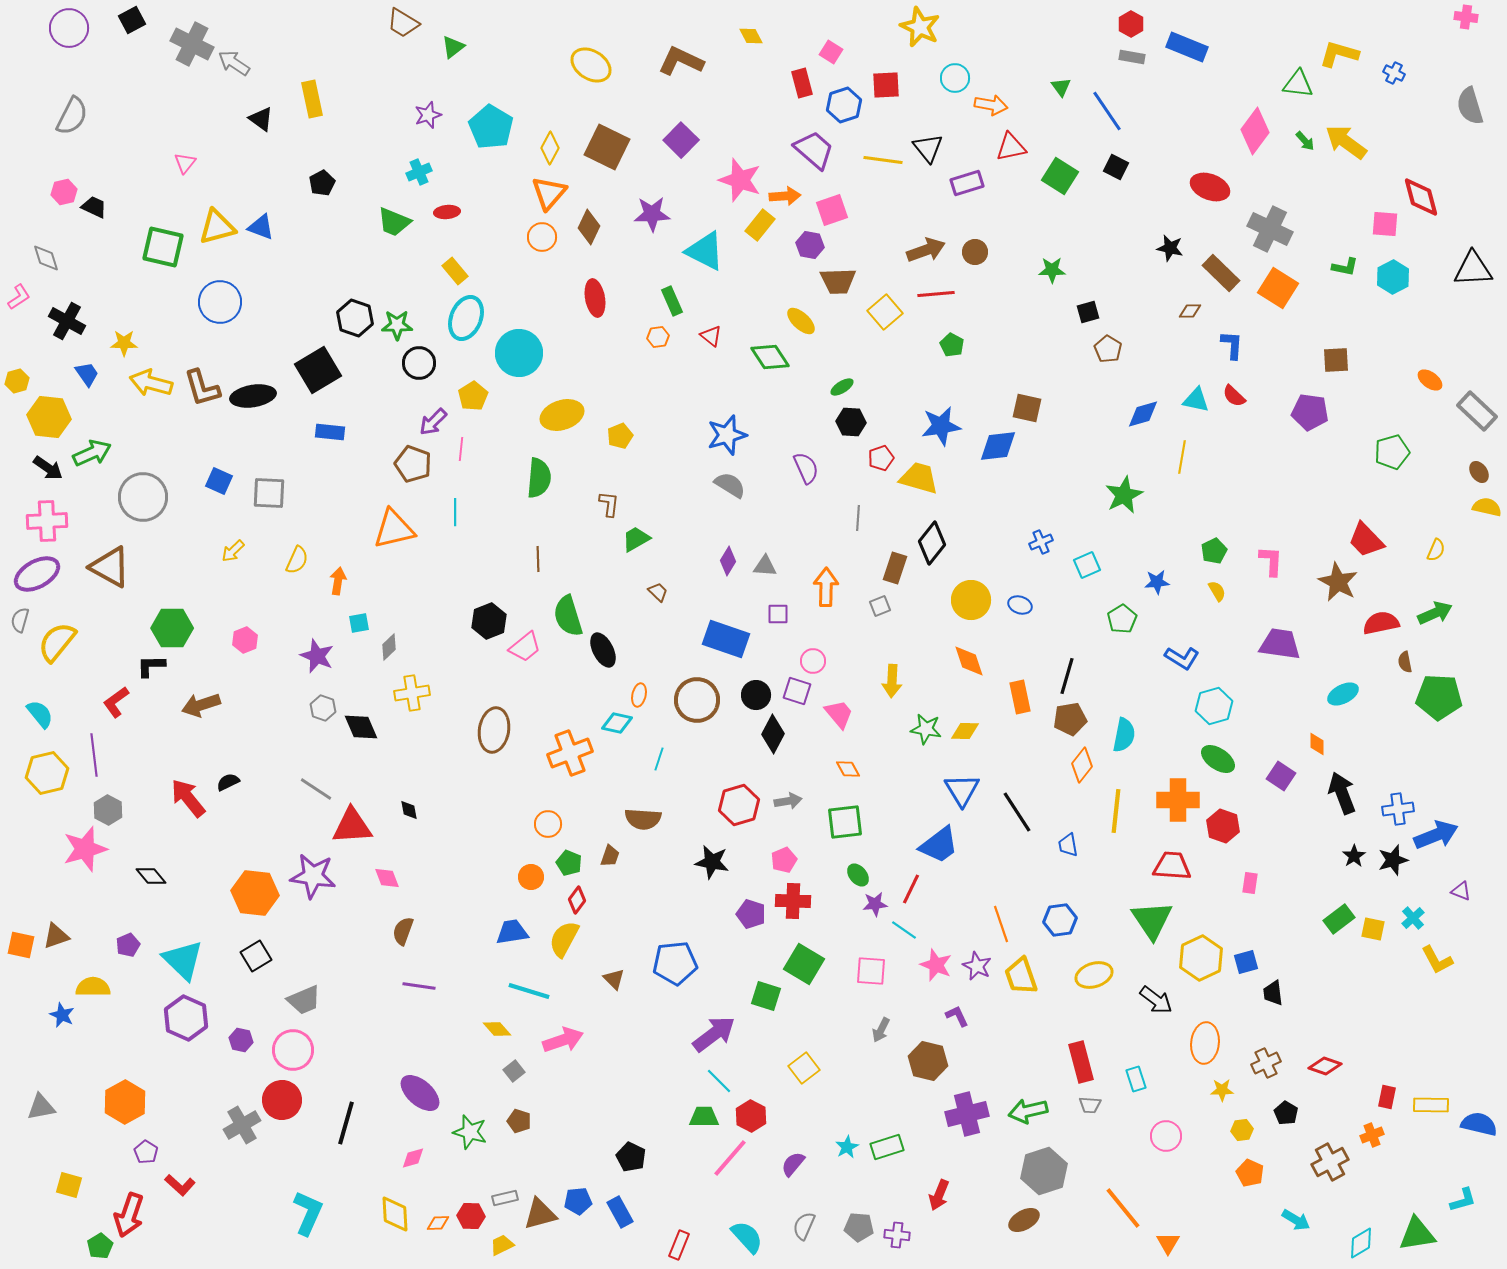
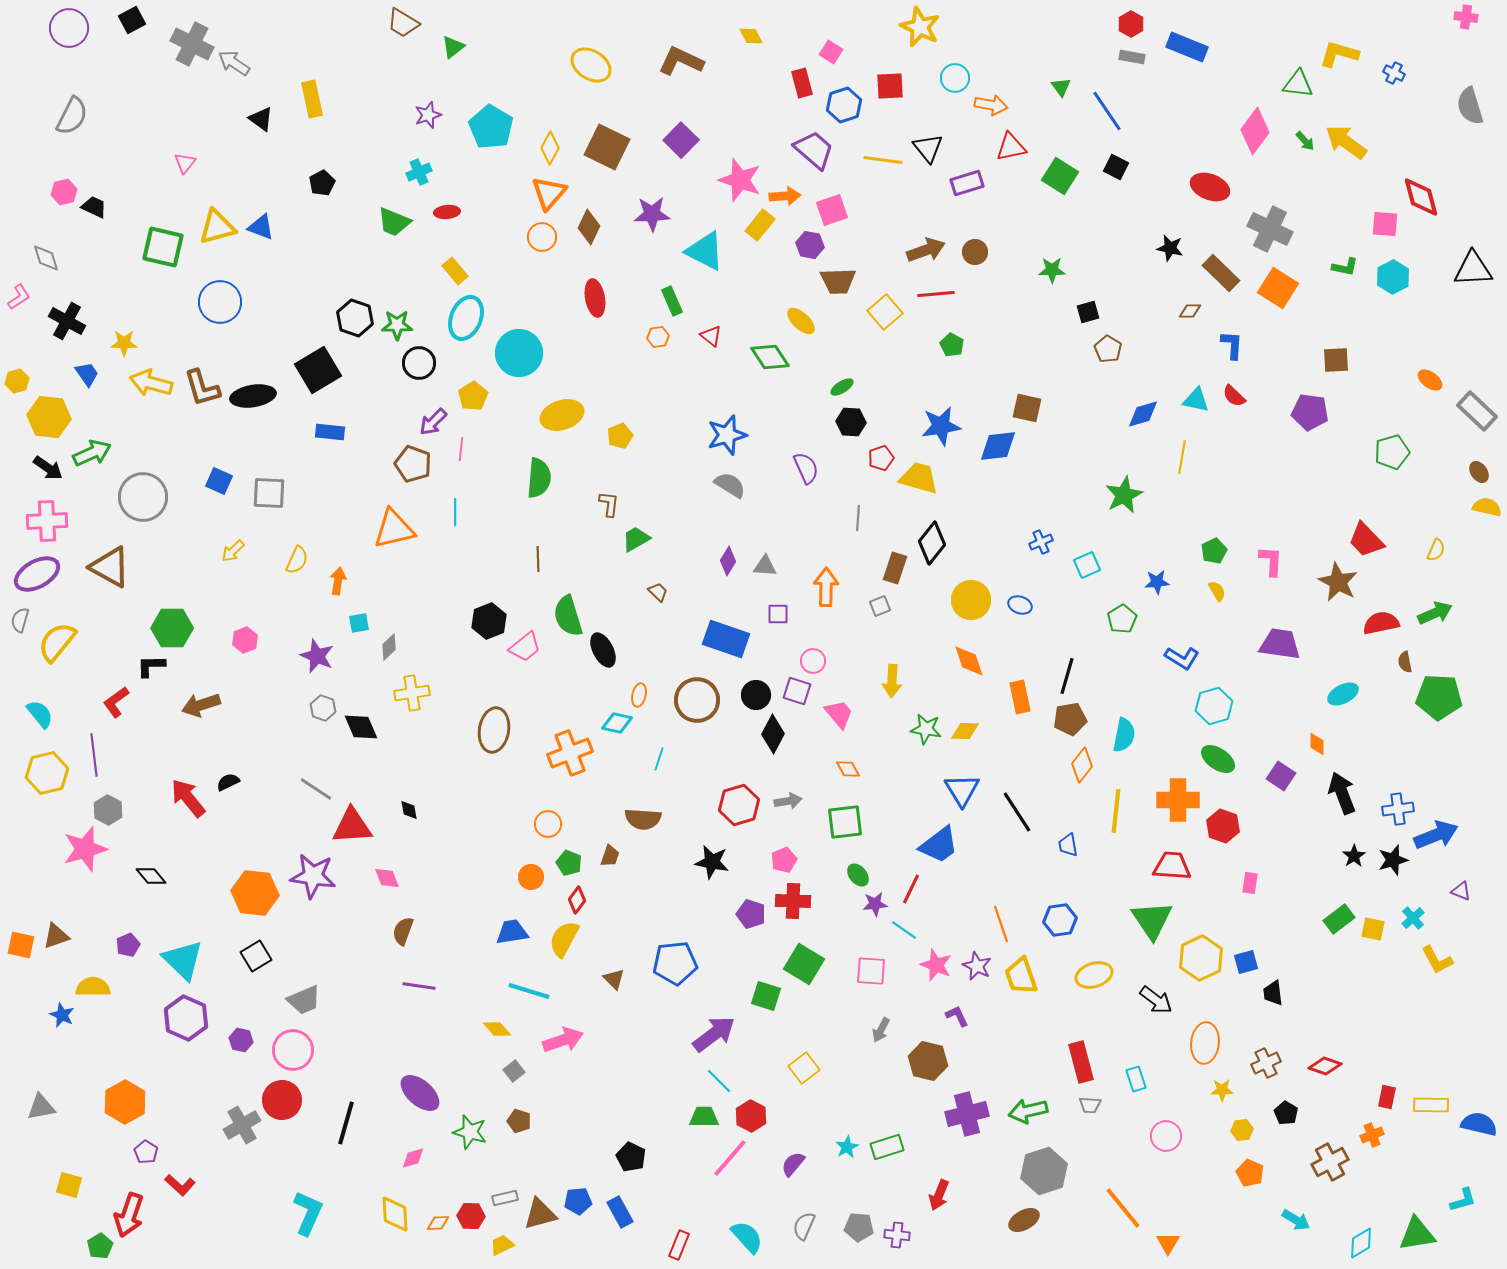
red square at (886, 85): moved 4 px right, 1 px down
